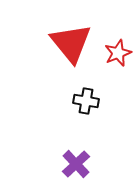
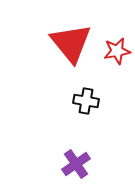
red star: moved 1 px left, 2 px up; rotated 12 degrees clockwise
purple cross: rotated 8 degrees clockwise
